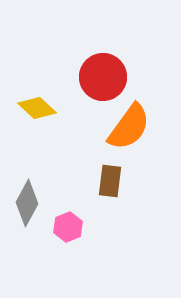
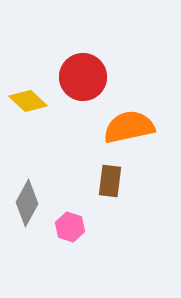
red circle: moved 20 px left
yellow diamond: moved 9 px left, 7 px up
orange semicircle: rotated 138 degrees counterclockwise
pink hexagon: moved 2 px right; rotated 20 degrees counterclockwise
